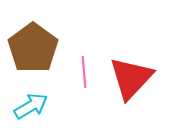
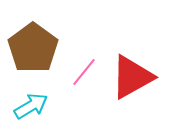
pink line: rotated 44 degrees clockwise
red triangle: moved 1 px right, 1 px up; rotated 18 degrees clockwise
